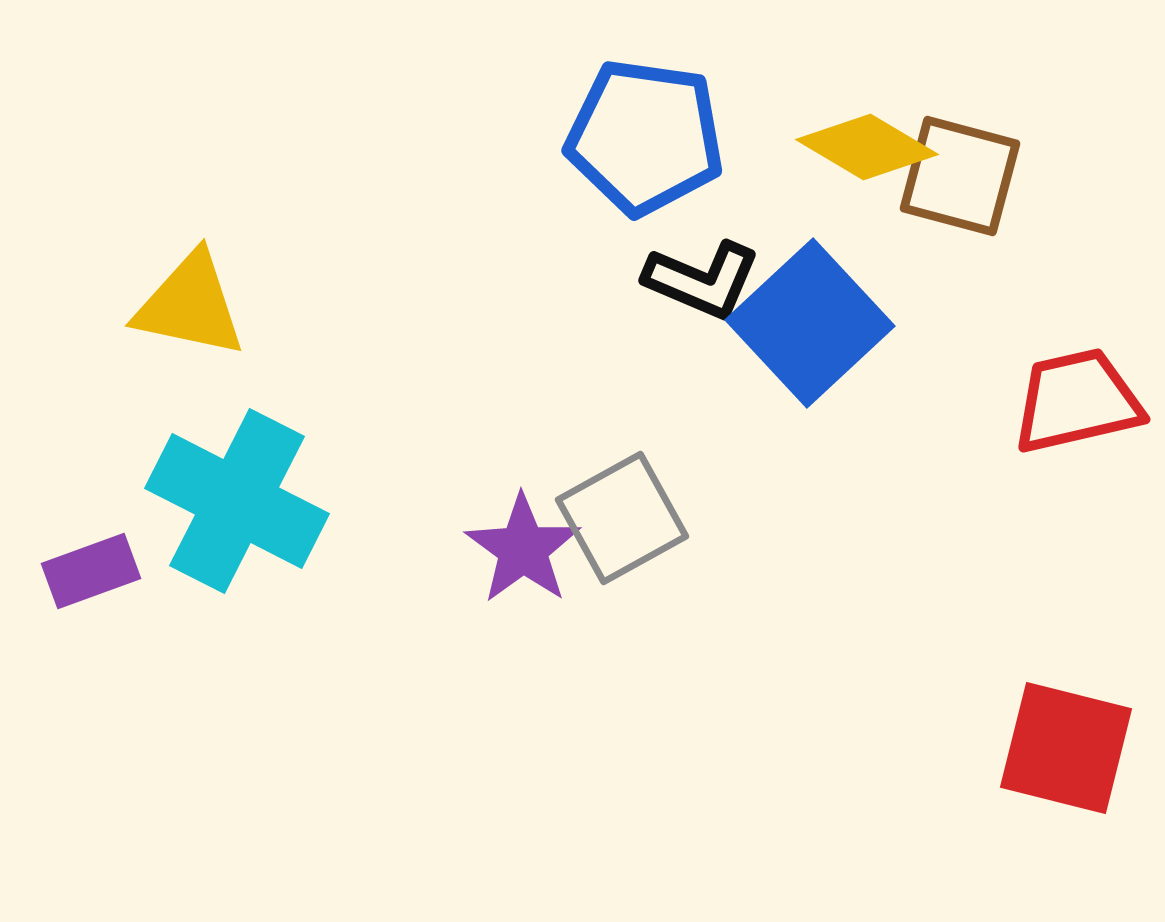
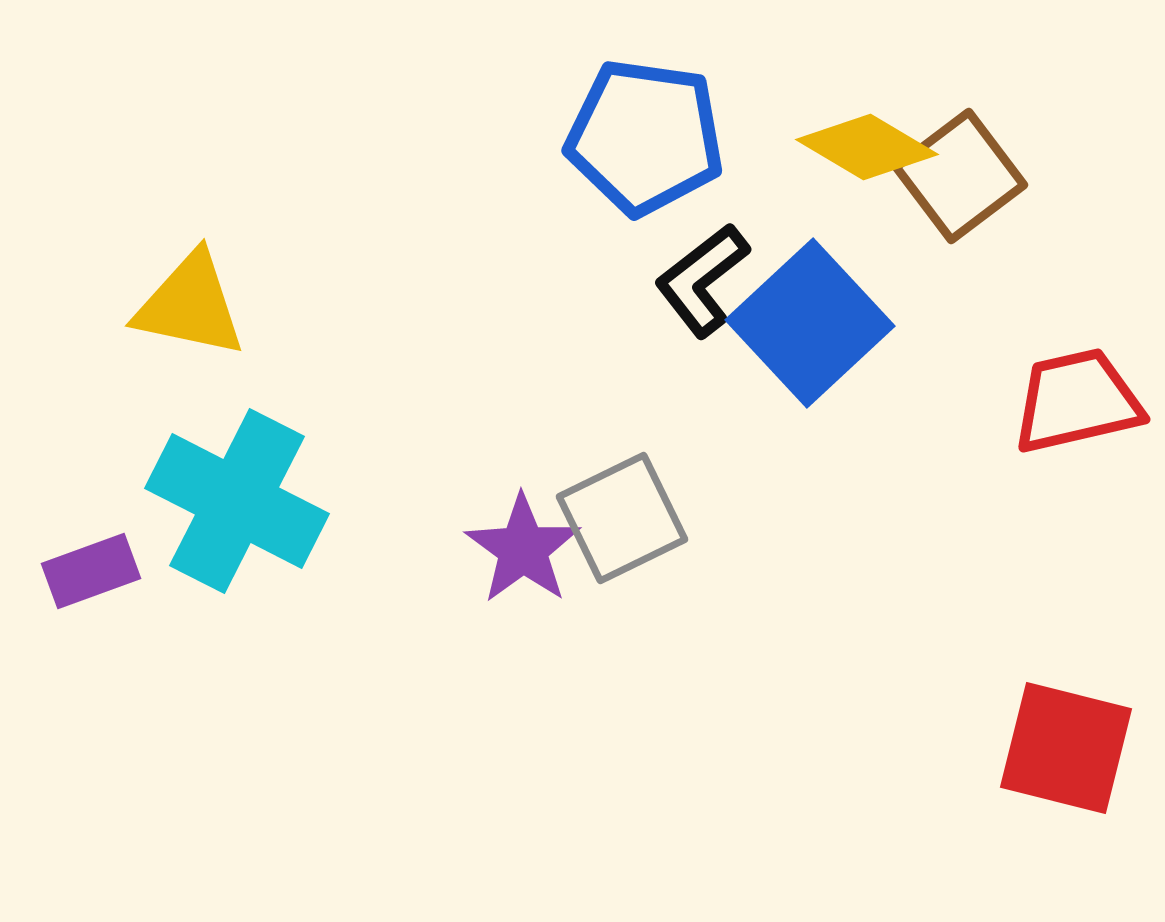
brown square: rotated 38 degrees clockwise
black L-shape: rotated 119 degrees clockwise
gray square: rotated 3 degrees clockwise
